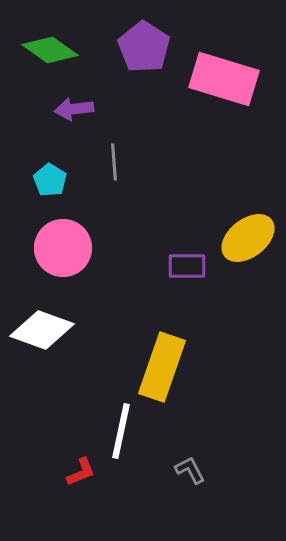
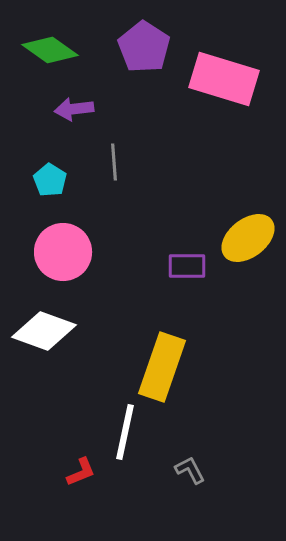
pink circle: moved 4 px down
white diamond: moved 2 px right, 1 px down
white line: moved 4 px right, 1 px down
